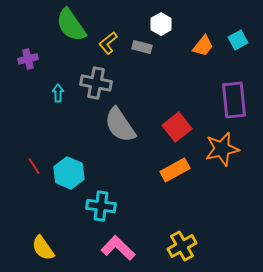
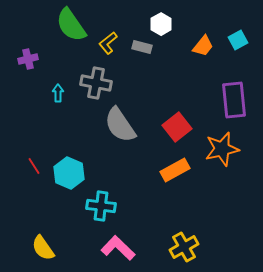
yellow cross: moved 2 px right, 1 px down
